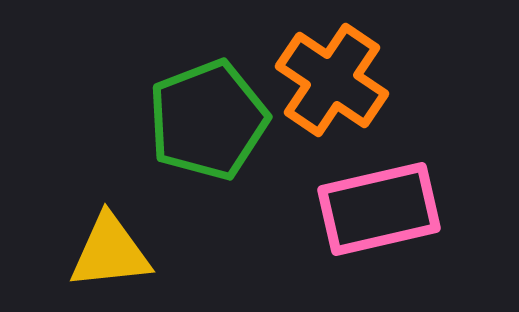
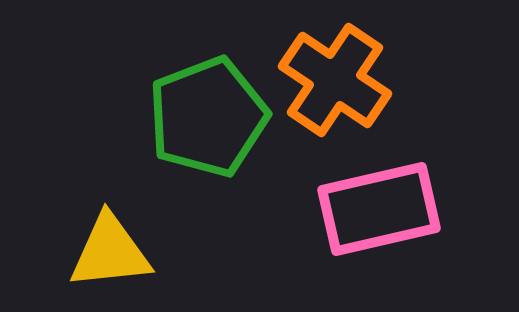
orange cross: moved 3 px right
green pentagon: moved 3 px up
